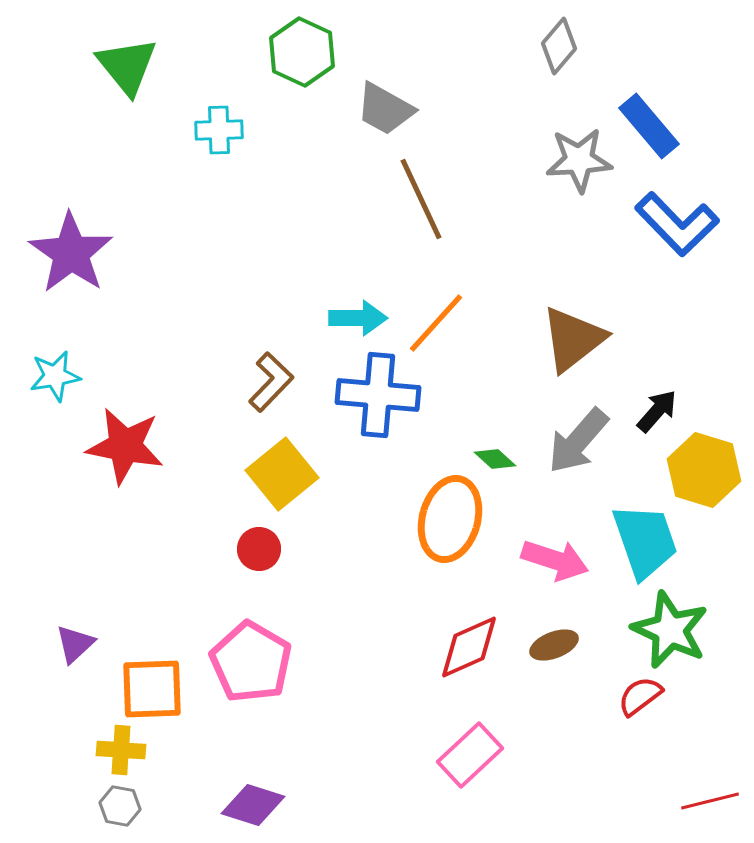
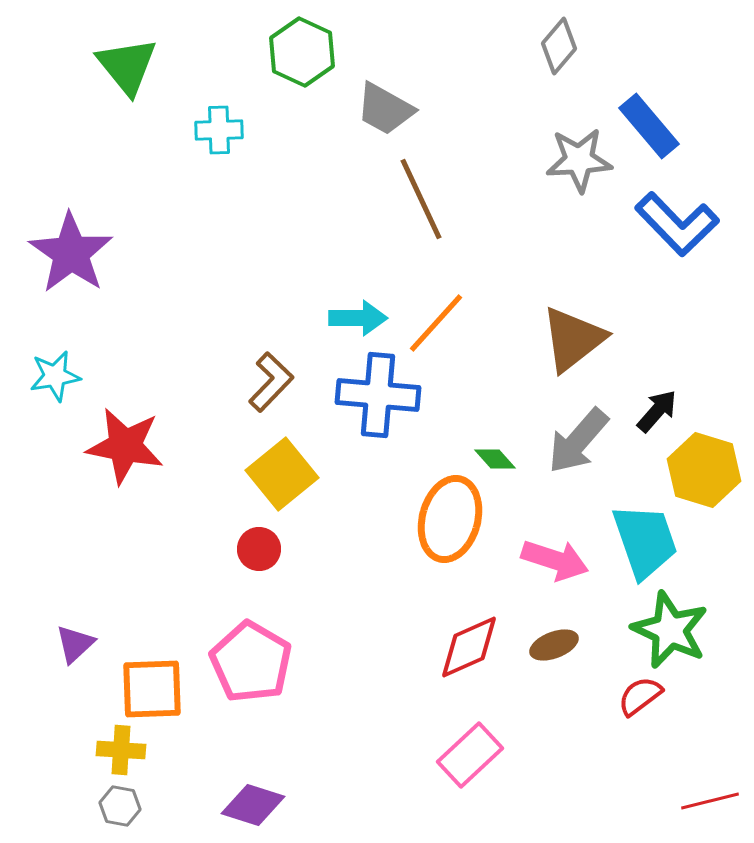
green diamond: rotated 6 degrees clockwise
